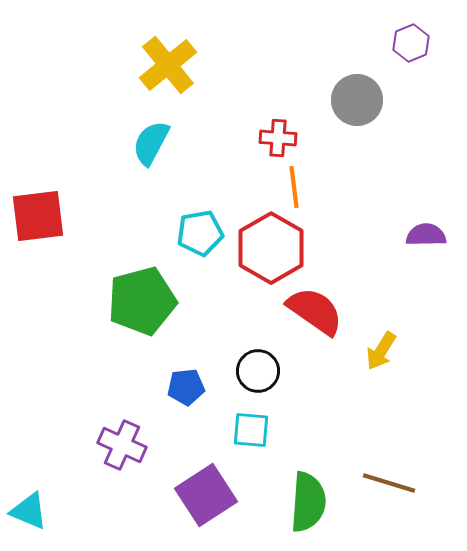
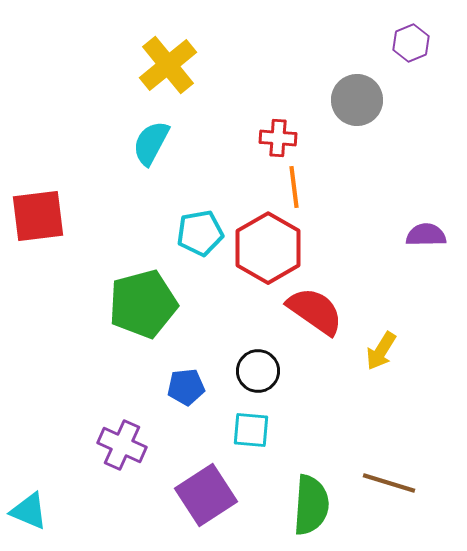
red hexagon: moved 3 px left
green pentagon: moved 1 px right, 3 px down
green semicircle: moved 3 px right, 3 px down
